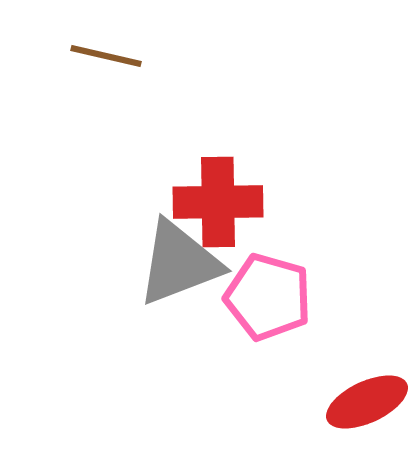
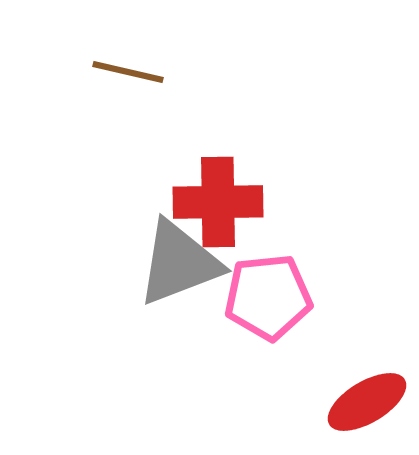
brown line: moved 22 px right, 16 px down
pink pentagon: rotated 22 degrees counterclockwise
red ellipse: rotated 6 degrees counterclockwise
